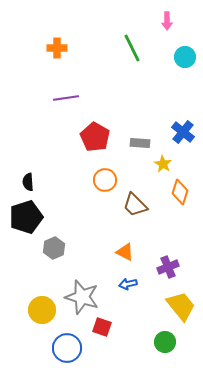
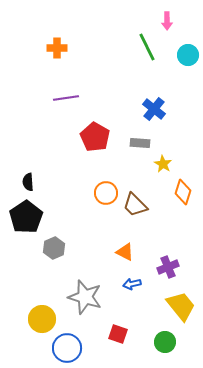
green line: moved 15 px right, 1 px up
cyan circle: moved 3 px right, 2 px up
blue cross: moved 29 px left, 23 px up
orange circle: moved 1 px right, 13 px down
orange diamond: moved 3 px right
black pentagon: rotated 16 degrees counterclockwise
blue arrow: moved 4 px right
gray star: moved 3 px right
yellow circle: moved 9 px down
red square: moved 16 px right, 7 px down
